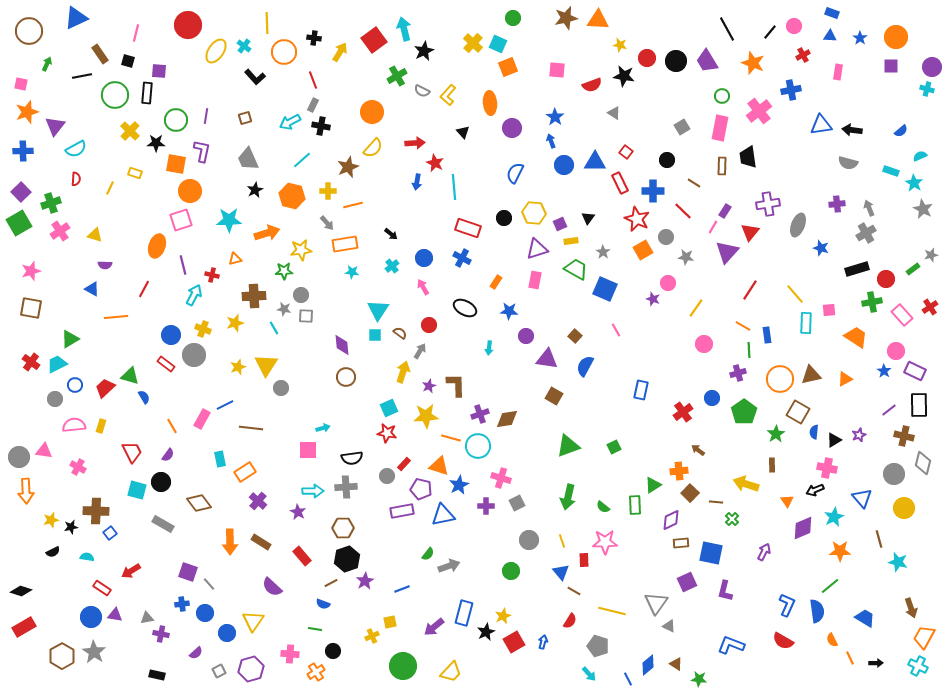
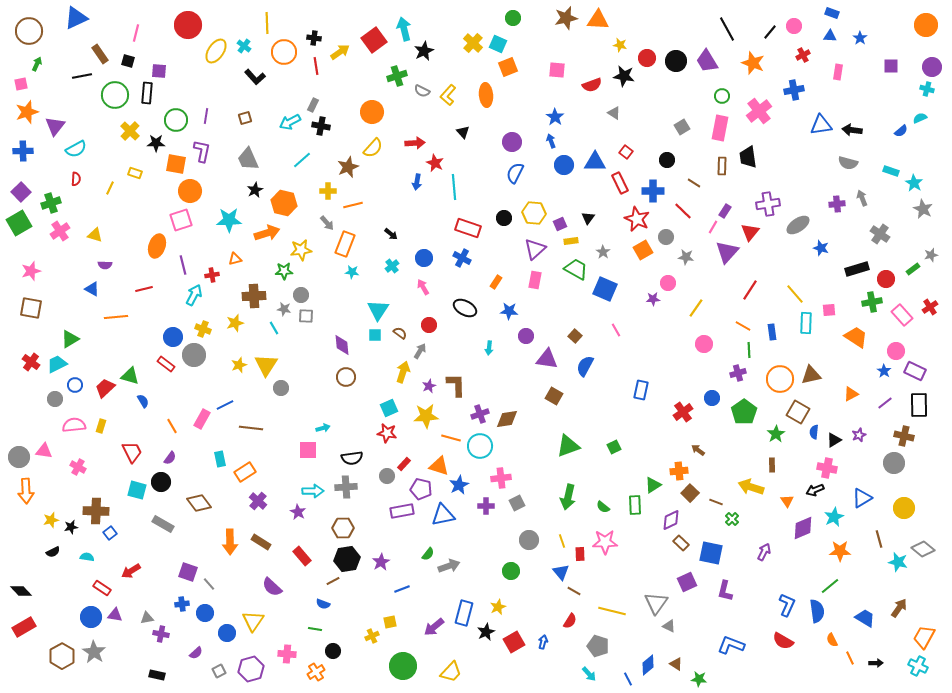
orange circle at (896, 37): moved 30 px right, 12 px up
yellow arrow at (340, 52): rotated 24 degrees clockwise
green arrow at (47, 64): moved 10 px left
green cross at (397, 76): rotated 12 degrees clockwise
red line at (313, 80): moved 3 px right, 14 px up; rotated 12 degrees clockwise
pink square at (21, 84): rotated 24 degrees counterclockwise
blue cross at (791, 90): moved 3 px right
orange ellipse at (490, 103): moved 4 px left, 8 px up
purple circle at (512, 128): moved 14 px down
cyan semicircle at (920, 156): moved 38 px up
orange hexagon at (292, 196): moved 8 px left, 7 px down
gray arrow at (869, 208): moved 7 px left, 10 px up
gray ellipse at (798, 225): rotated 35 degrees clockwise
gray cross at (866, 233): moved 14 px right, 1 px down; rotated 24 degrees counterclockwise
orange rectangle at (345, 244): rotated 60 degrees counterclockwise
purple triangle at (537, 249): moved 2 px left; rotated 25 degrees counterclockwise
red cross at (212, 275): rotated 24 degrees counterclockwise
red line at (144, 289): rotated 48 degrees clockwise
purple star at (653, 299): rotated 24 degrees counterclockwise
blue circle at (171, 335): moved 2 px right, 2 px down
blue rectangle at (767, 335): moved 5 px right, 3 px up
yellow star at (238, 367): moved 1 px right, 2 px up
orange triangle at (845, 379): moved 6 px right, 15 px down
blue semicircle at (144, 397): moved 1 px left, 4 px down
purple line at (889, 410): moved 4 px left, 7 px up
cyan circle at (478, 446): moved 2 px right
purple semicircle at (168, 455): moved 2 px right, 3 px down
gray diamond at (923, 463): moved 86 px down; rotated 65 degrees counterclockwise
gray circle at (894, 474): moved 11 px up
pink cross at (501, 478): rotated 24 degrees counterclockwise
yellow arrow at (746, 484): moved 5 px right, 3 px down
blue triangle at (862, 498): rotated 40 degrees clockwise
brown line at (716, 502): rotated 16 degrees clockwise
brown rectangle at (681, 543): rotated 49 degrees clockwise
black hexagon at (347, 559): rotated 10 degrees clockwise
red rectangle at (584, 560): moved 4 px left, 6 px up
purple star at (365, 581): moved 16 px right, 19 px up
brown line at (331, 583): moved 2 px right, 2 px up
black diamond at (21, 591): rotated 30 degrees clockwise
brown arrow at (911, 608): moved 12 px left; rotated 126 degrees counterclockwise
yellow star at (503, 616): moved 5 px left, 9 px up
pink cross at (290, 654): moved 3 px left
